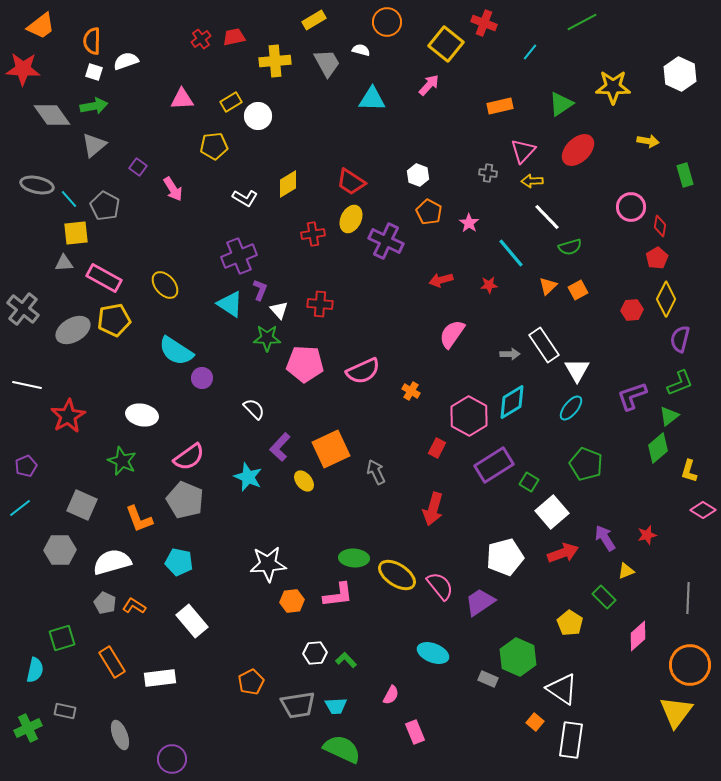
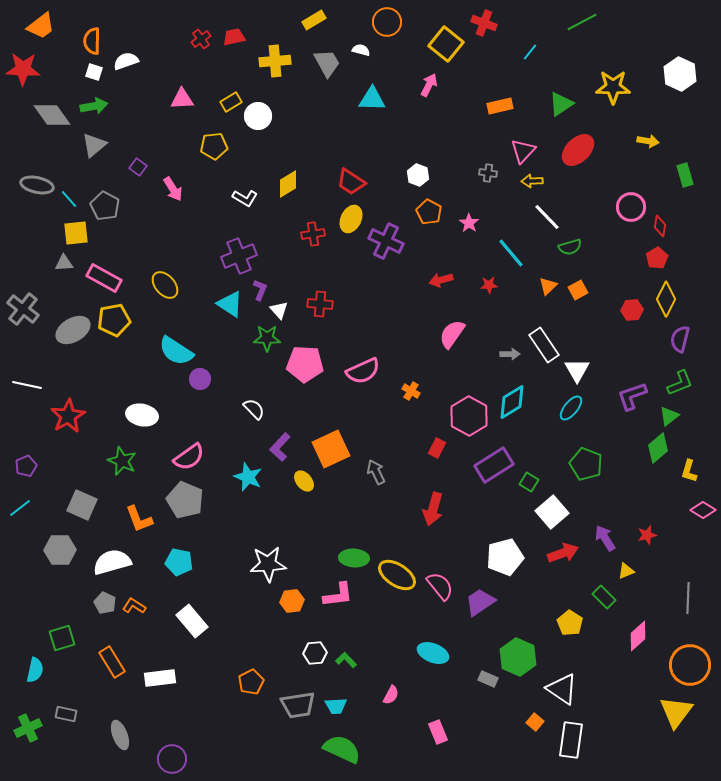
pink arrow at (429, 85): rotated 15 degrees counterclockwise
purple circle at (202, 378): moved 2 px left, 1 px down
gray rectangle at (65, 711): moved 1 px right, 3 px down
pink rectangle at (415, 732): moved 23 px right
